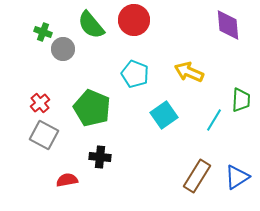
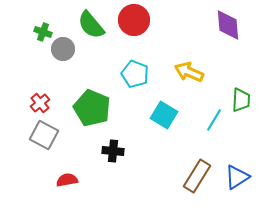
cyan square: rotated 24 degrees counterclockwise
black cross: moved 13 px right, 6 px up
